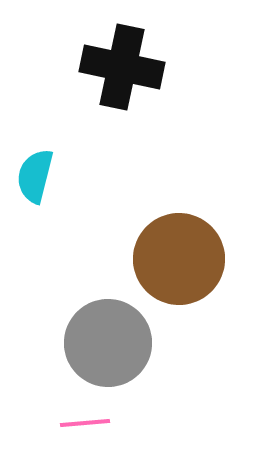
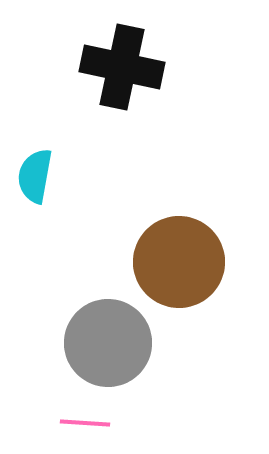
cyan semicircle: rotated 4 degrees counterclockwise
brown circle: moved 3 px down
pink line: rotated 9 degrees clockwise
